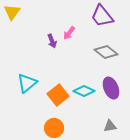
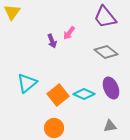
purple trapezoid: moved 3 px right, 1 px down
cyan diamond: moved 3 px down
